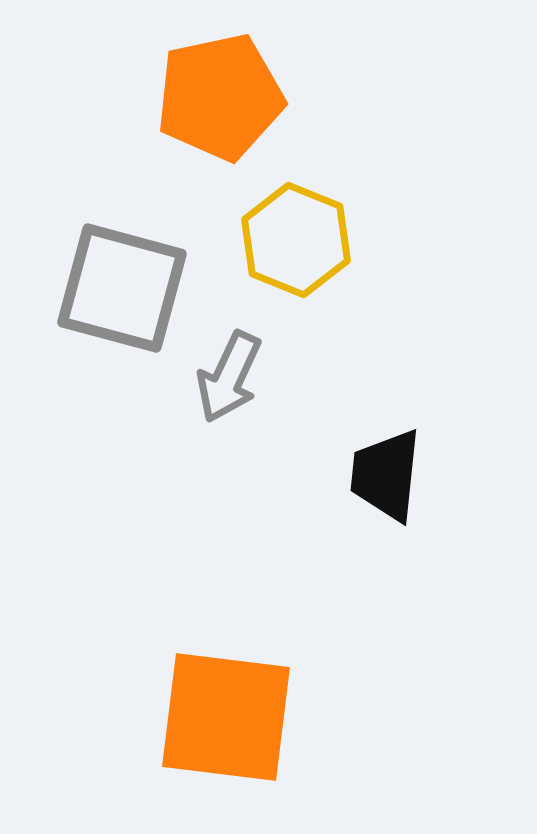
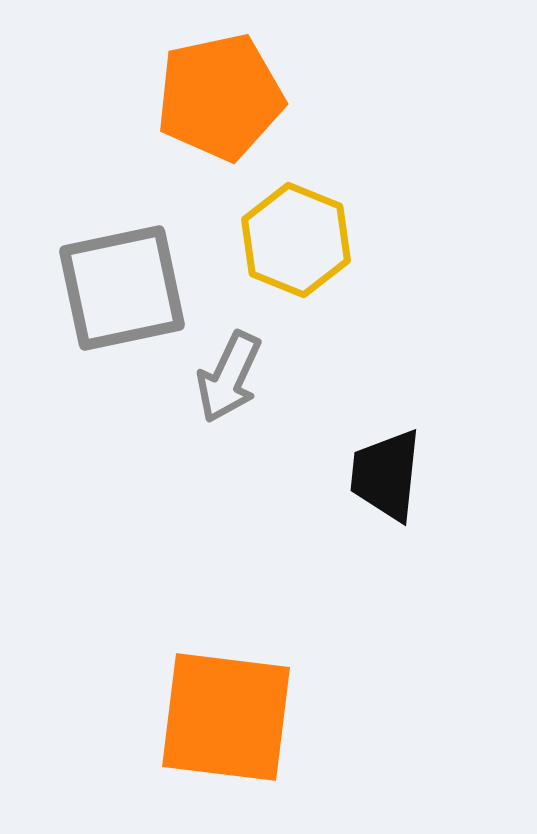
gray square: rotated 27 degrees counterclockwise
